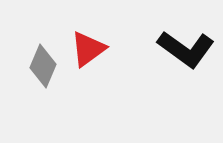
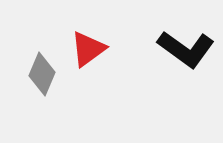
gray diamond: moved 1 px left, 8 px down
